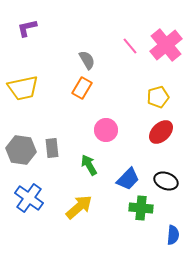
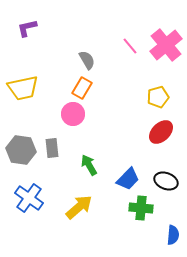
pink circle: moved 33 px left, 16 px up
